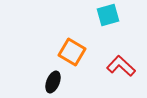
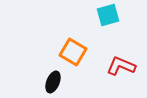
orange square: moved 1 px right
red L-shape: rotated 20 degrees counterclockwise
